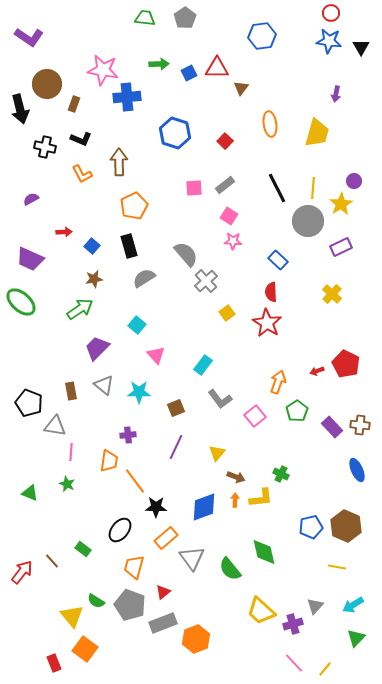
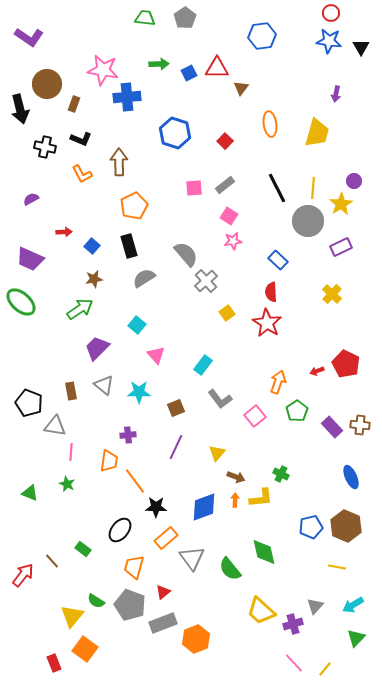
pink star at (233, 241): rotated 12 degrees counterclockwise
blue ellipse at (357, 470): moved 6 px left, 7 px down
red arrow at (22, 572): moved 1 px right, 3 px down
yellow triangle at (72, 616): rotated 20 degrees clockwise
